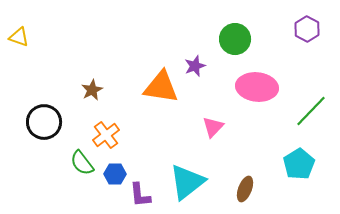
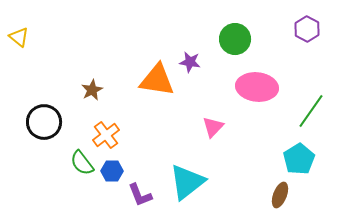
yellow triangle: rotated 20 degrees clockwise
purple star: moved 5 px left, 4 px up; rotated 30 degrees clockwise
orange triangle: moved 4 px left, 7 px up
green line: rotated 9 degrees counterclockwise
cyan pentagon: moved 5 px up
blue hexagon: moved 3 px left, 3 px up
brown ellipse: moved 35 px right, 6 px down
purple L-shape: rotated 16 degrees counterclockwise
